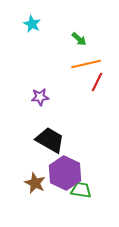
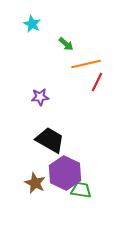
green arrow: moved 13 px left, 5 px down
